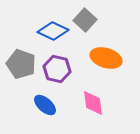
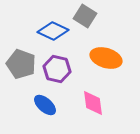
gray square: moved 4 px up; rotated 10 degrees counterclockwise
